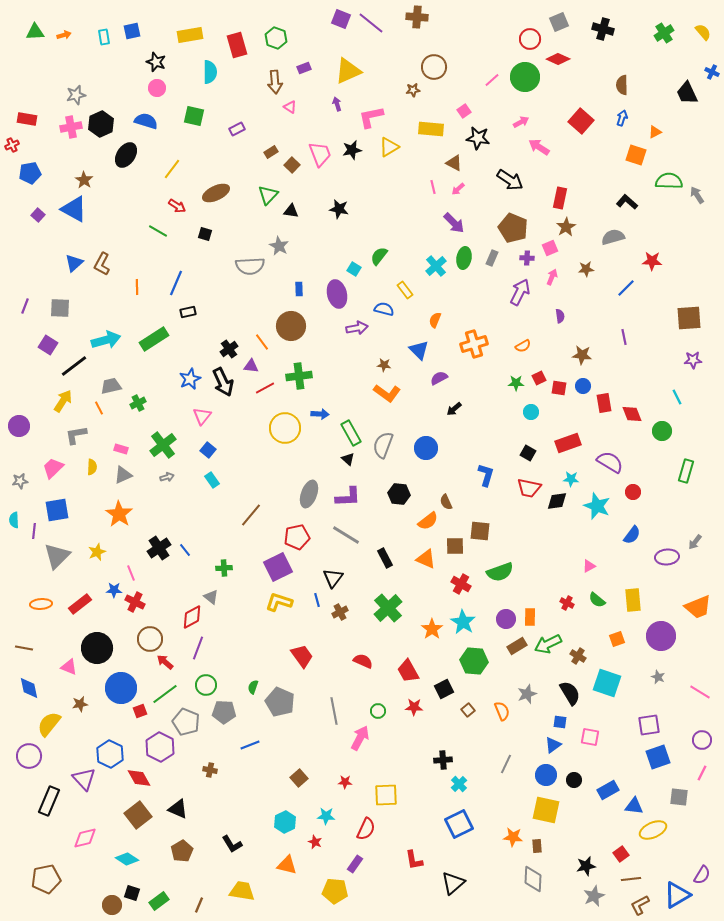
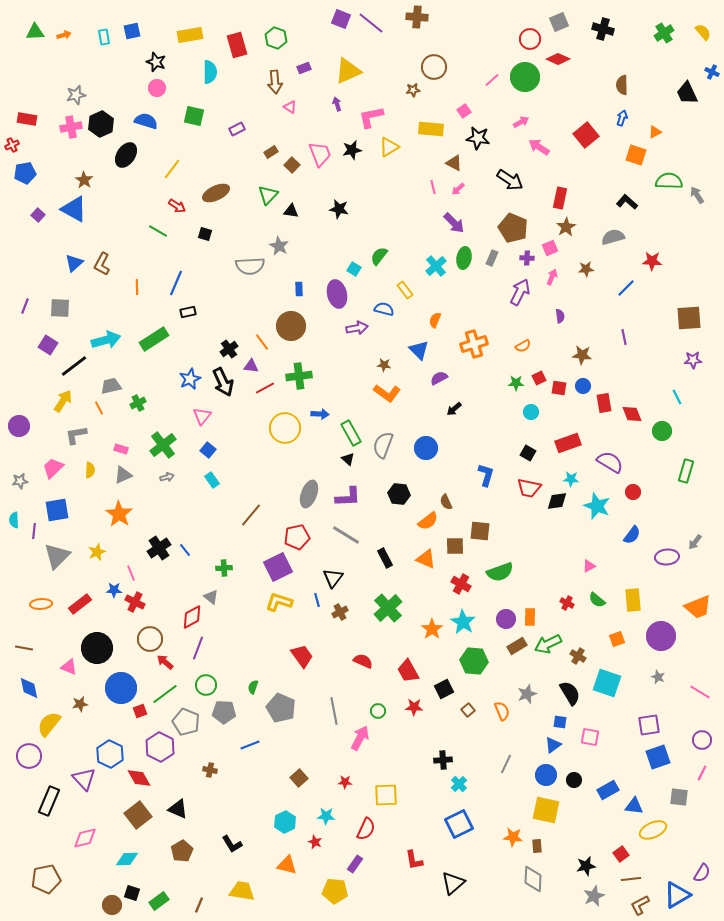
red square at (581, 121): moved 5 px right, 14 px down; rotated 10 degrees clockwise
blue pentagon at (30, 173): moved 5 px left
yellow semicircle at (92, 467): moved 2 px left, 3 px down
gray pentagon at (280, 702): moved 1 px right, 6 px down
cyan diamond at (127, 859): rotated 35 degrees counterclockwise
purple semicircle at (702, 875): moved 2 px up
